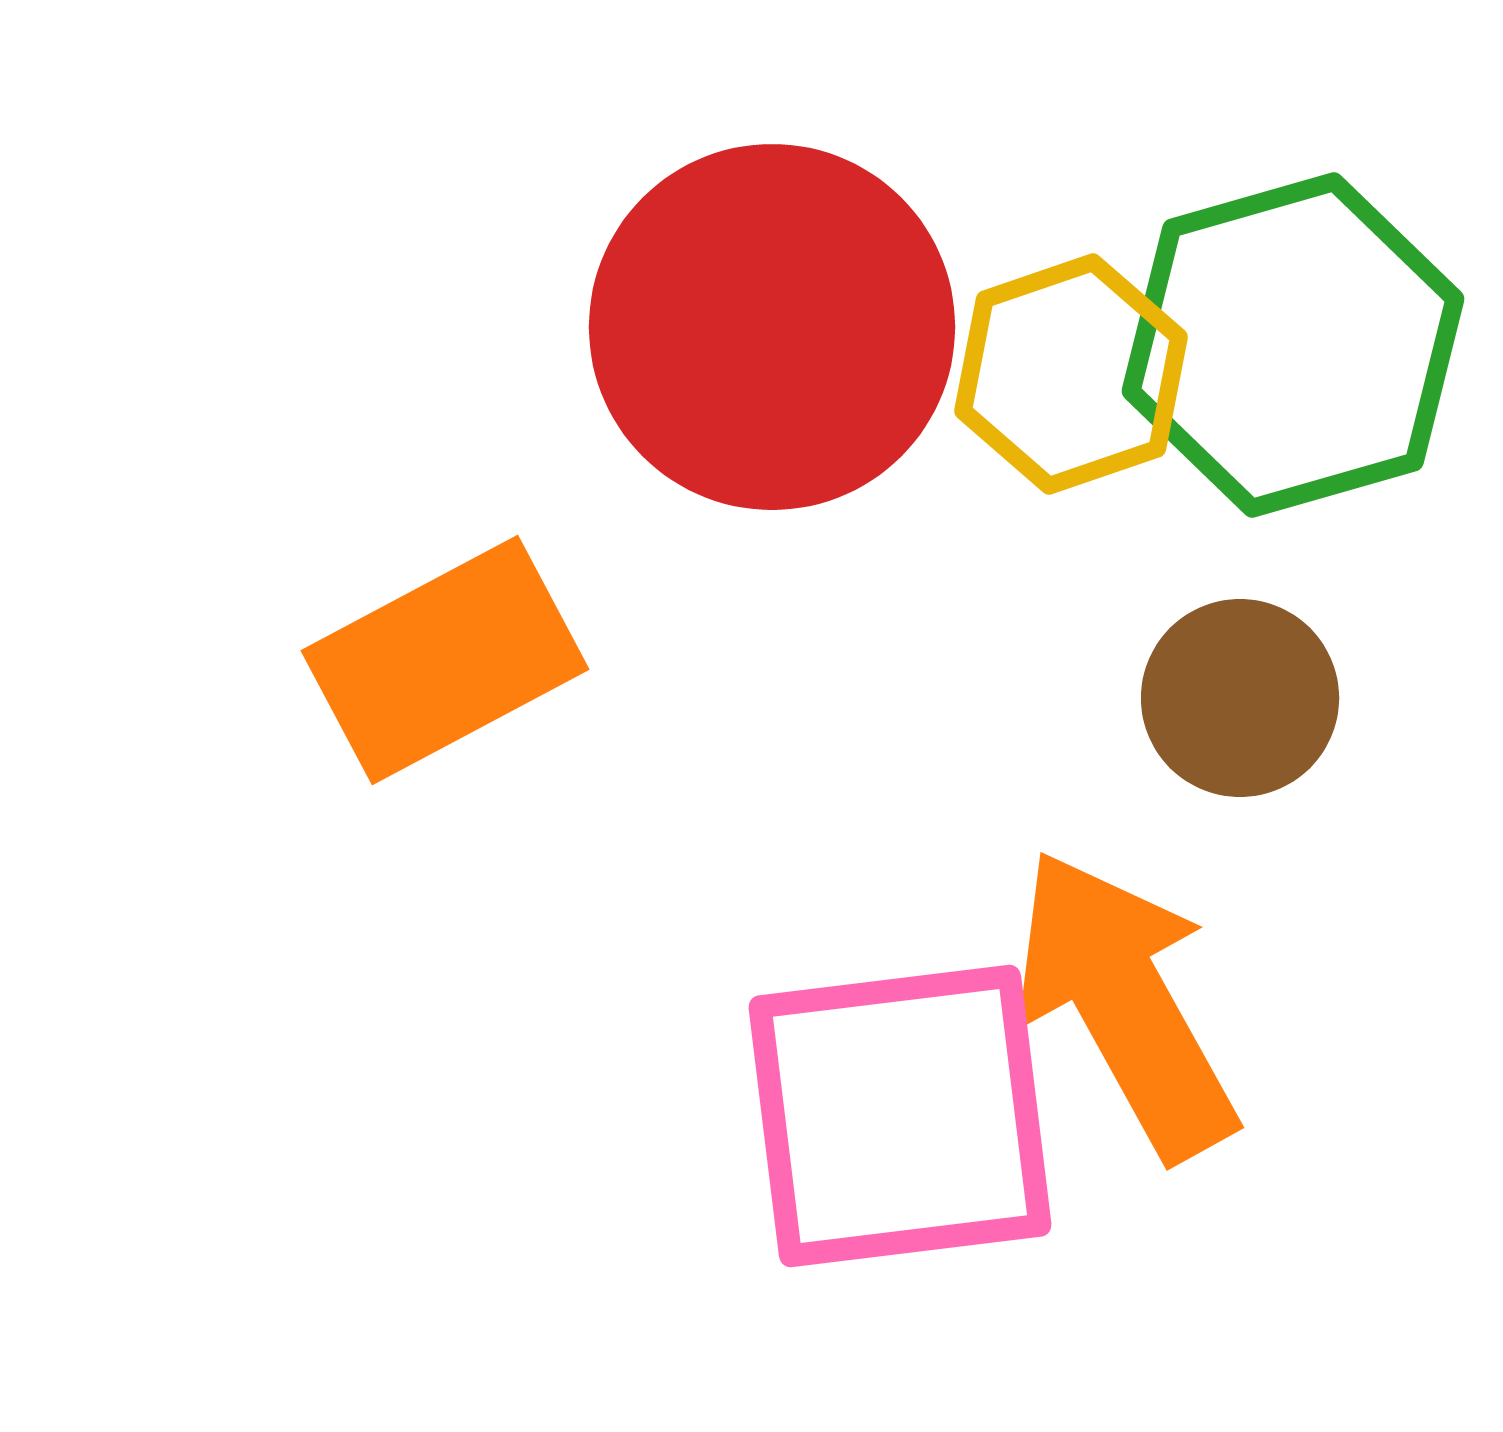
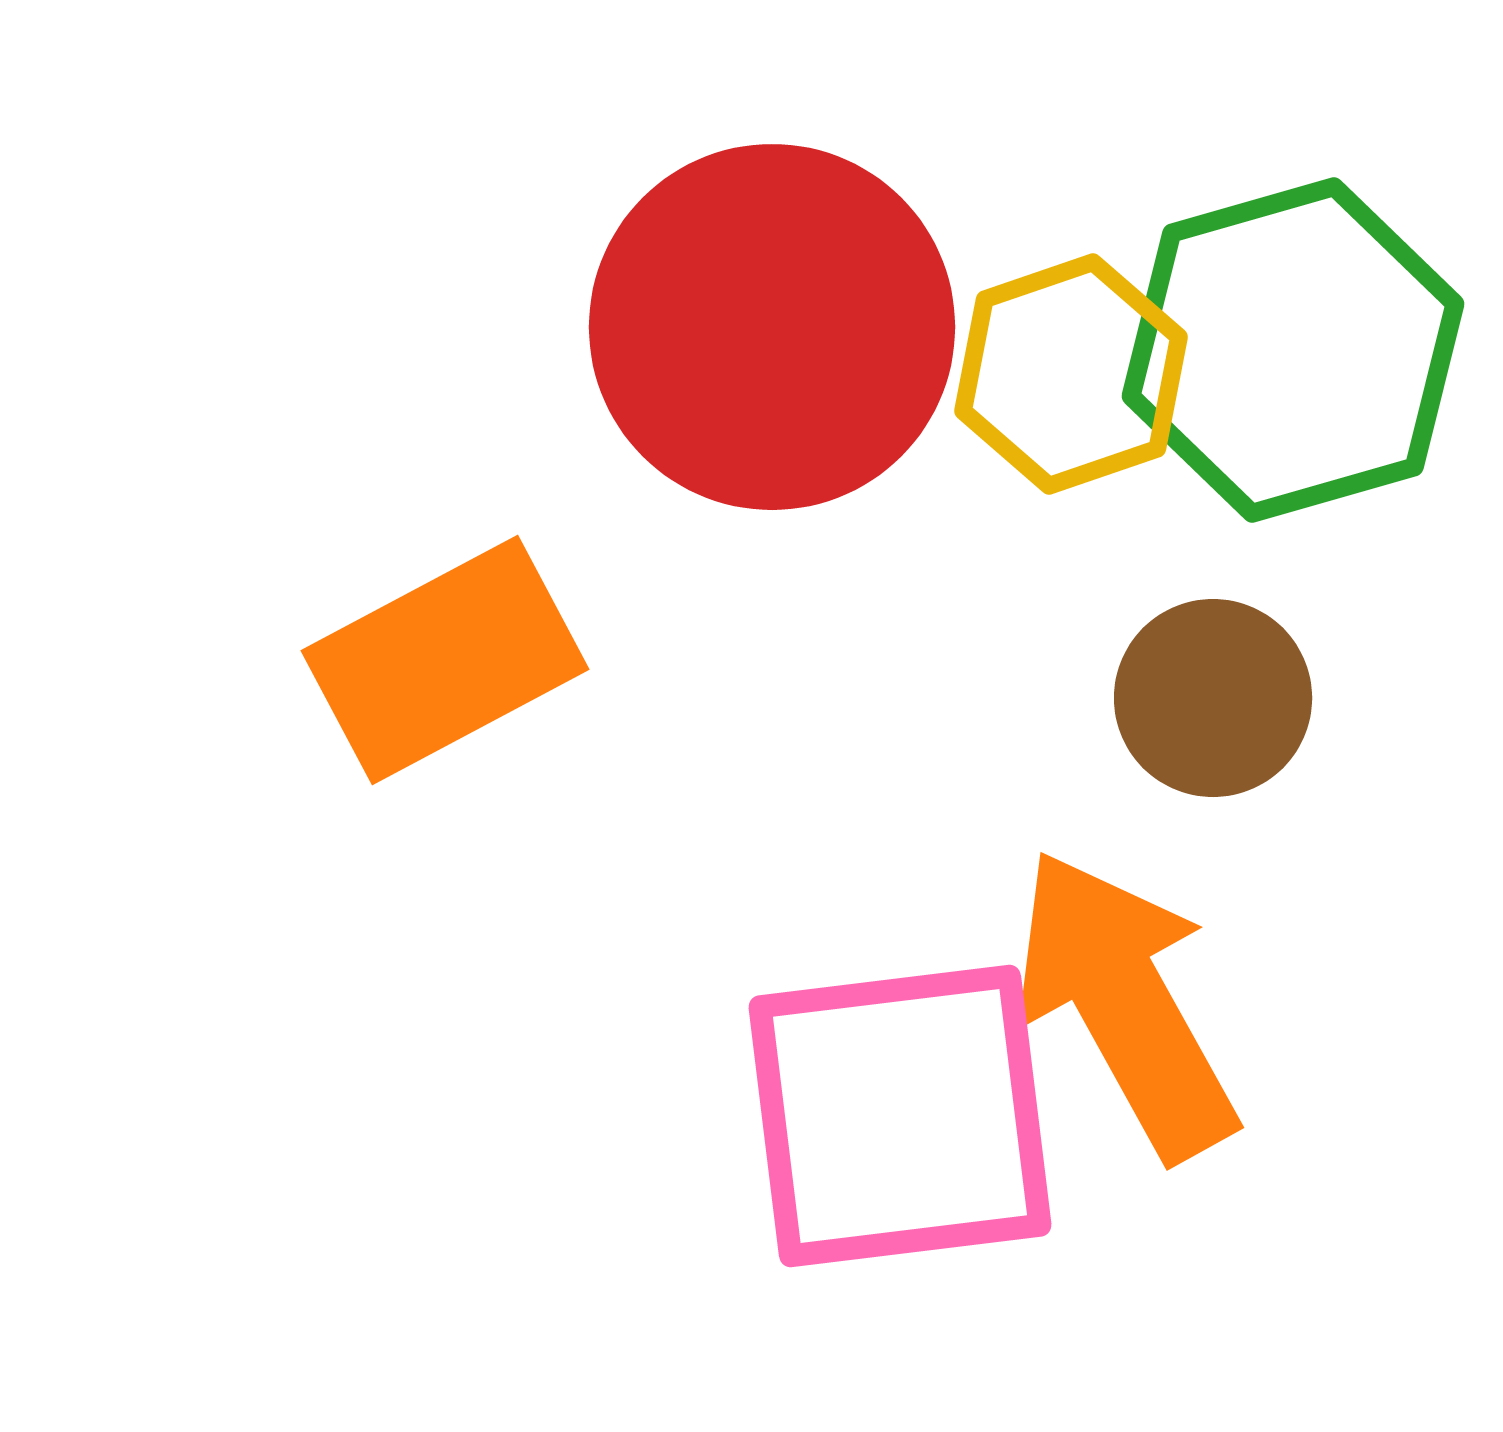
green hexagon: moved 5 px down
brown circle: moved 27 px left
